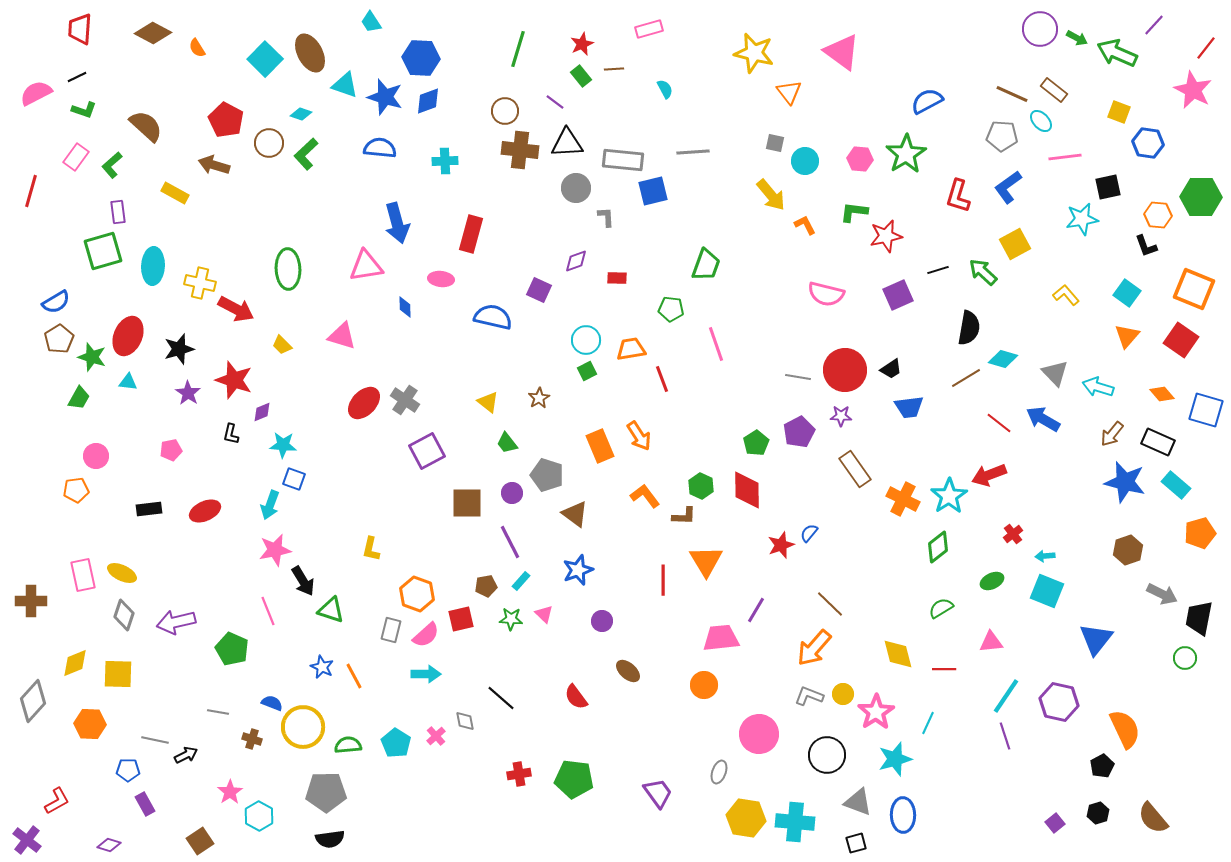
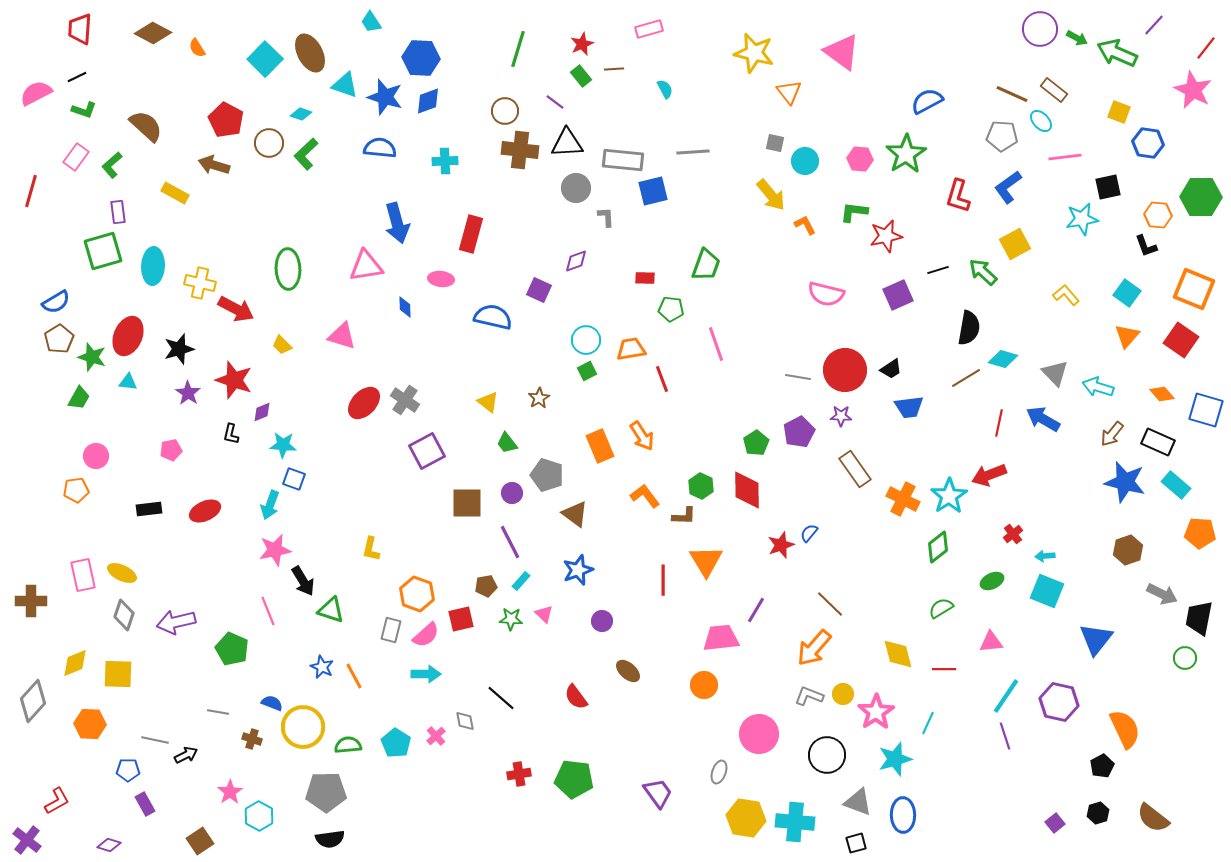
red rectangle at (617, 278): moved 28 px right
red line at (999, 423): rotated 64 degrees clockwise
orange arrow at (639, 436): moved 3 px right
orange pentagon at (1200, 533): rotated 20 degrees clockwise
brown semicircle at (1153, 818): rotated 12 degrees counterclockwise
